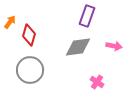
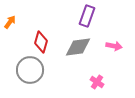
red diamond: moved 12 px right, 7 px down
